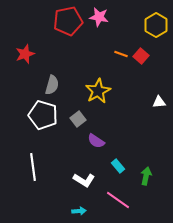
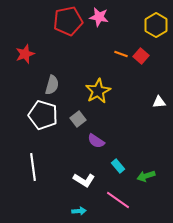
green arrow: rotated 120 degrees counterclockwise
